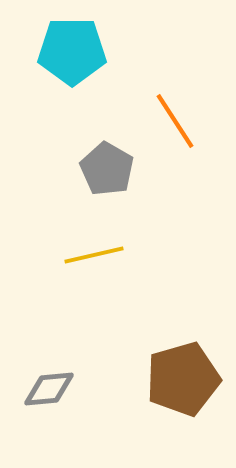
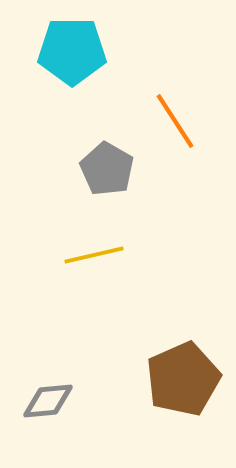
brown pentagon: rotated 8 degrees counterclockwise
gray diamond: moved 1 px left, 12 px down
